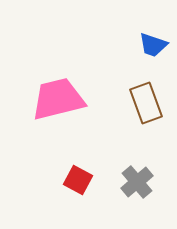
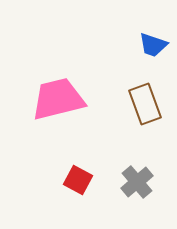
brown rectangle: moved 1 px left, 1 px down
